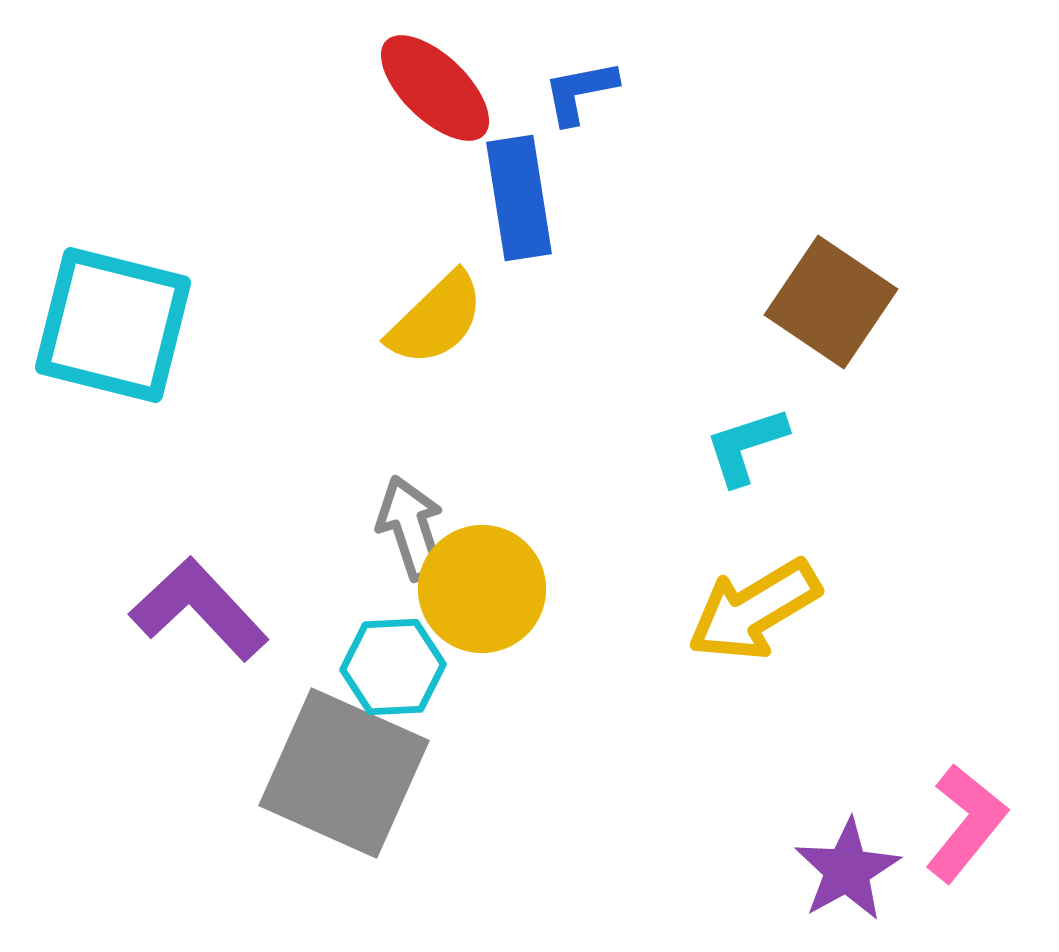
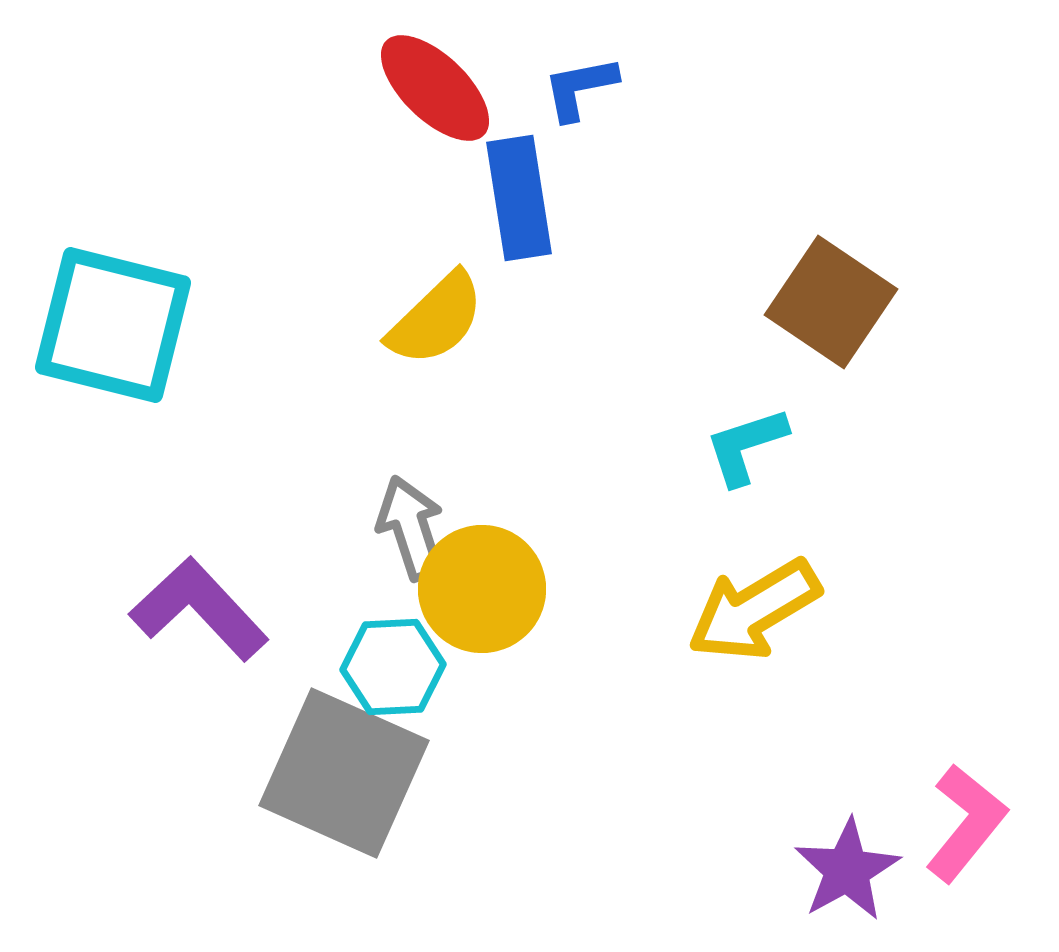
blue L-shape: moved 4 px up
